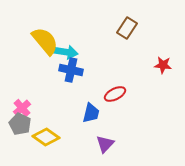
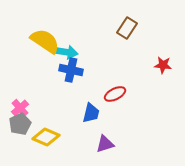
yellow semicircle: rotated 16 degrees counterclockwise
pink cross: moved 2 px left
gray pentagon: rotated 20 degrees clockwise
yellow diamond: rotated 12 degrees counterclockwise
purple triangle: rotated 30 degrees clockwise
